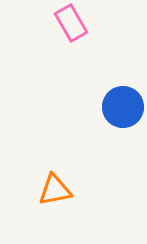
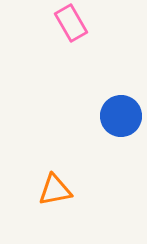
blue circle: moved 2 px left, 9 px down
